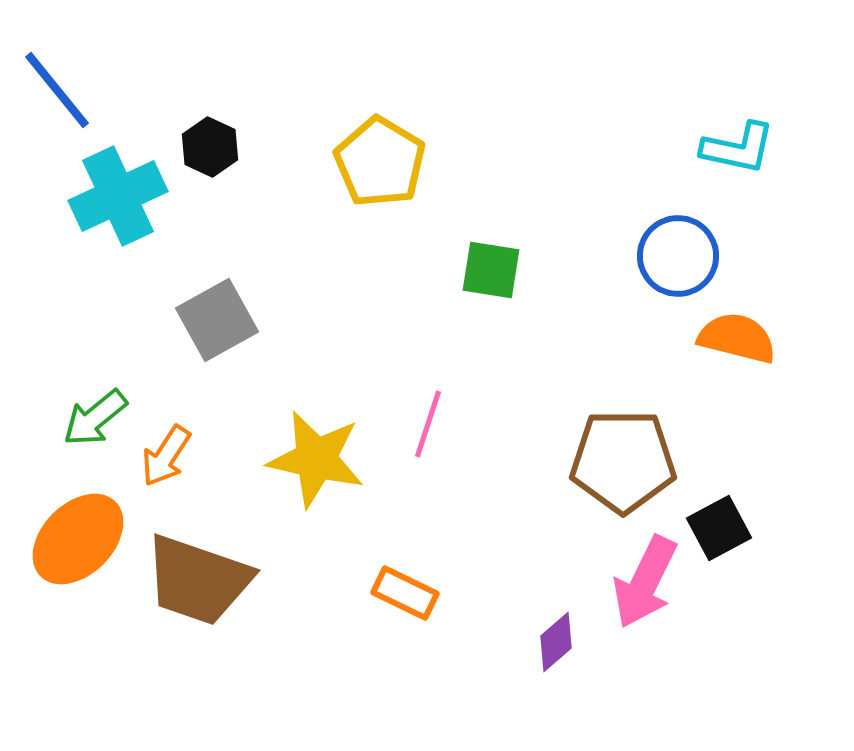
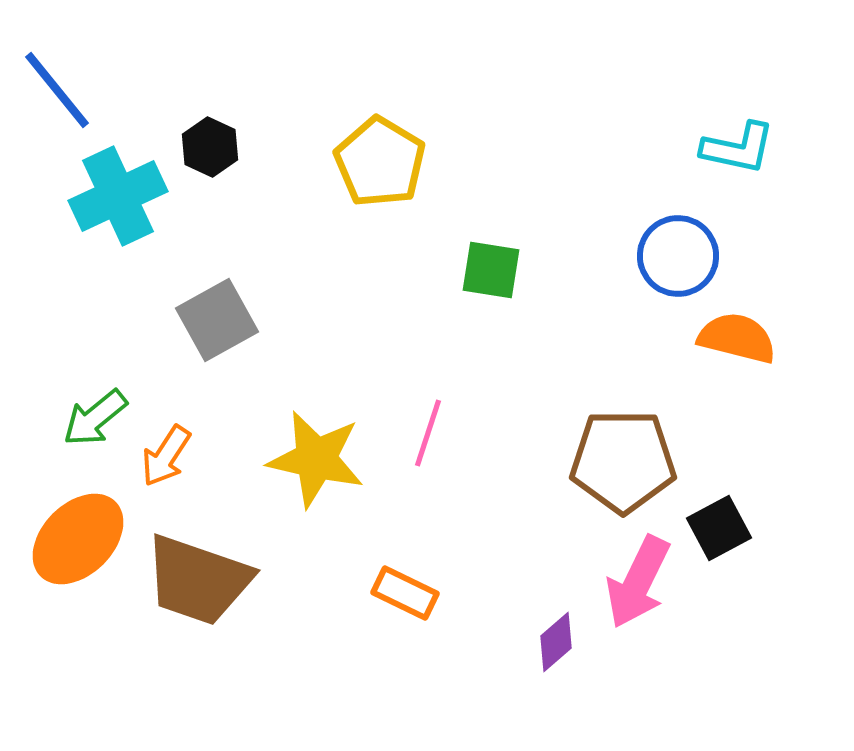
pink line: moved 9 px down
pink arrow: moved 7 px left
